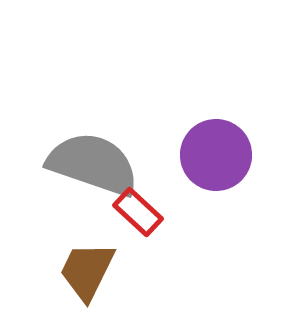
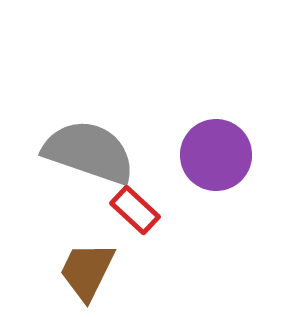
gray semicircle: moved 4 px left, 12 px up
red rectangle: moved 3 px left, 2 px up
